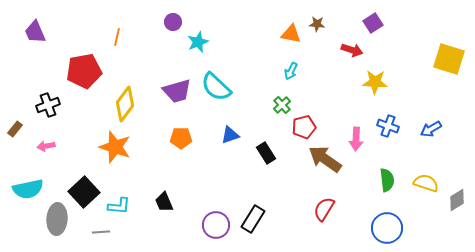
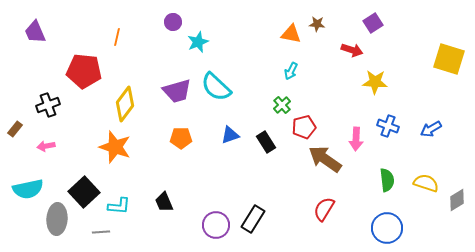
red pentagon at (84, 71): rotated 16 degrees clockwise
black rectangle at (266, 153): moved 11 px up
